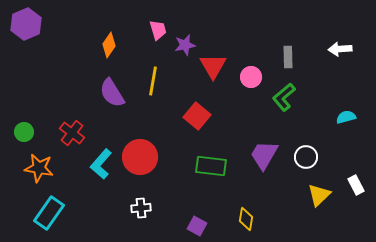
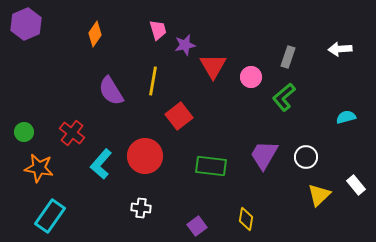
orange diamond: moved 14 px left, 11 px up
gray rectangle: rotated 20 degrees clockwise
purple semicircle: moved 1 px left, 2 px up
red square: moved 18 px left; rotated 12 degrees clockwise
red circle: moved 5 px right, 1 px up
white rectangle: rotated 12 degrees counterclockwise
white cross: rotated 12 degrees clockwise
cyan rectangle: moved 1 px right, 3 px down
purple square: rotated 24 degrees clockwise
